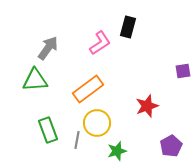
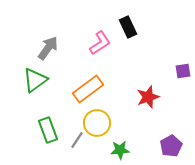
black rectangle: rotated 40 degrees counterclockwise
green triangle: rotated 32 degrees counterclockwise
red star: moved 1 px right, 9 px up
gray line: rotated 24 degrees clockwise
green star: moved 3 px right, 1 px up; rotated 12 degrees clockwise
